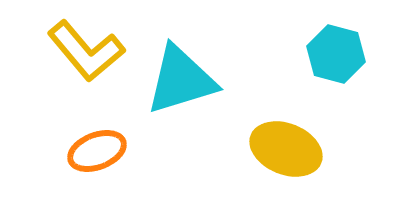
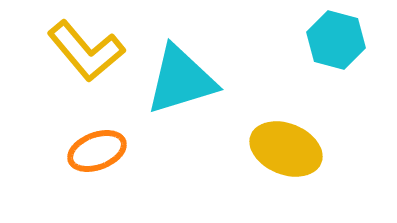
cyan hexagon: moved 14 px up
